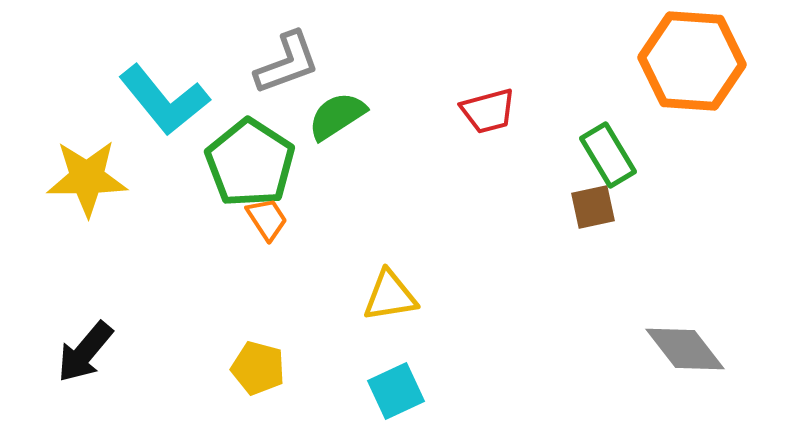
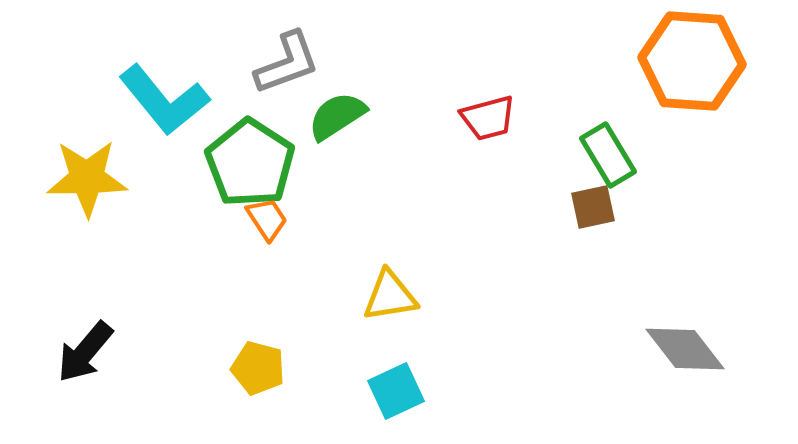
red trapezoid: moved 7 px down
